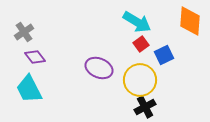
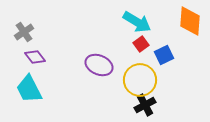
purple ellipse: moved 3 px up
black cross: moved 2 px up
